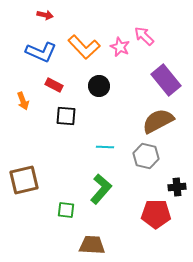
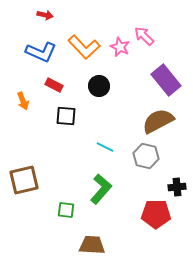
cyan line: rotated 24 degrees clockwise
